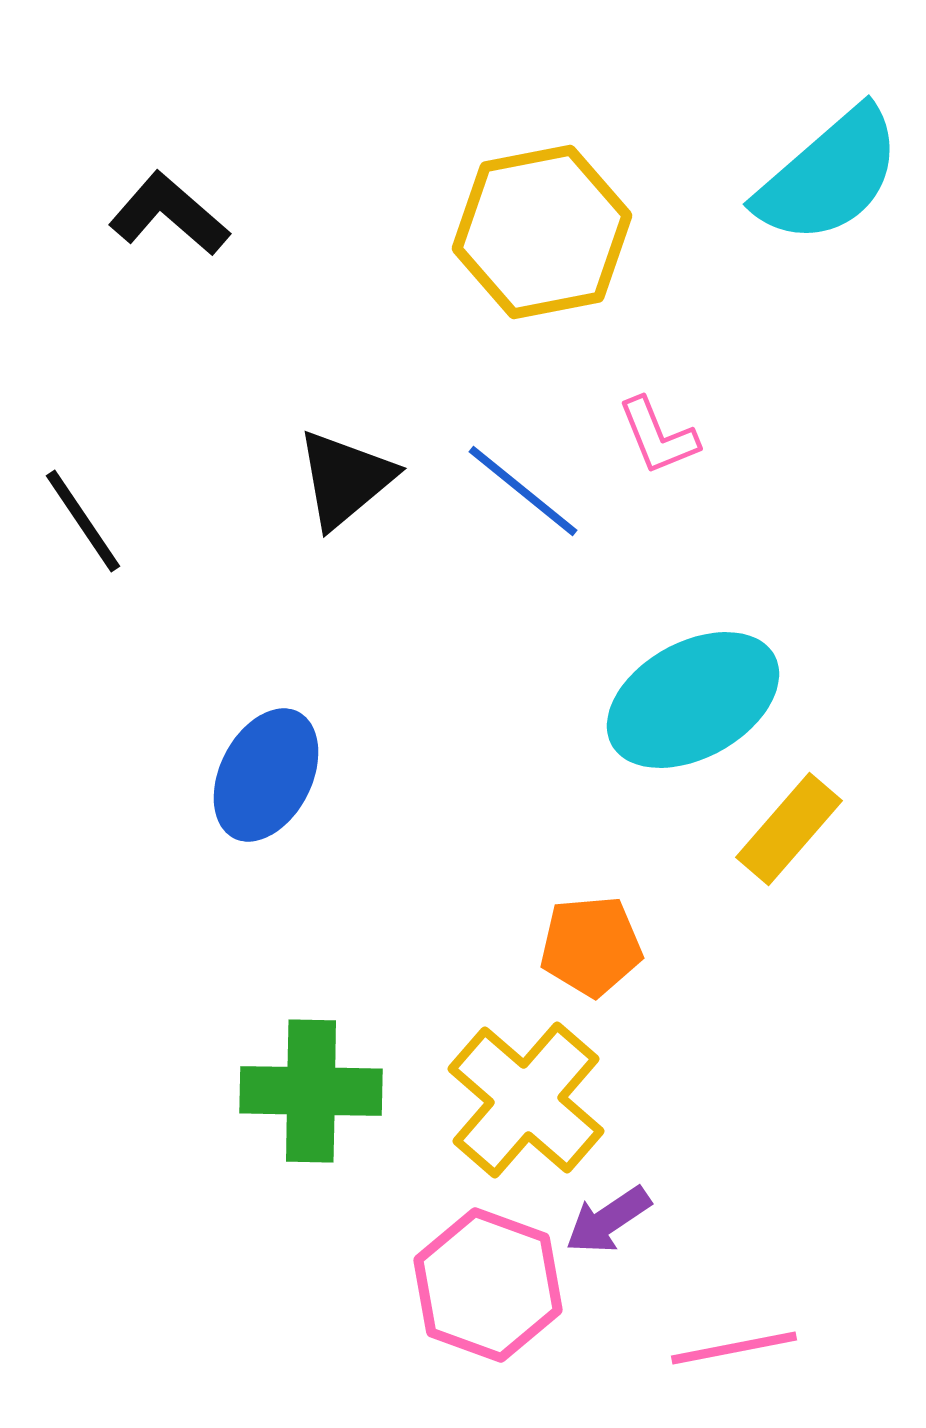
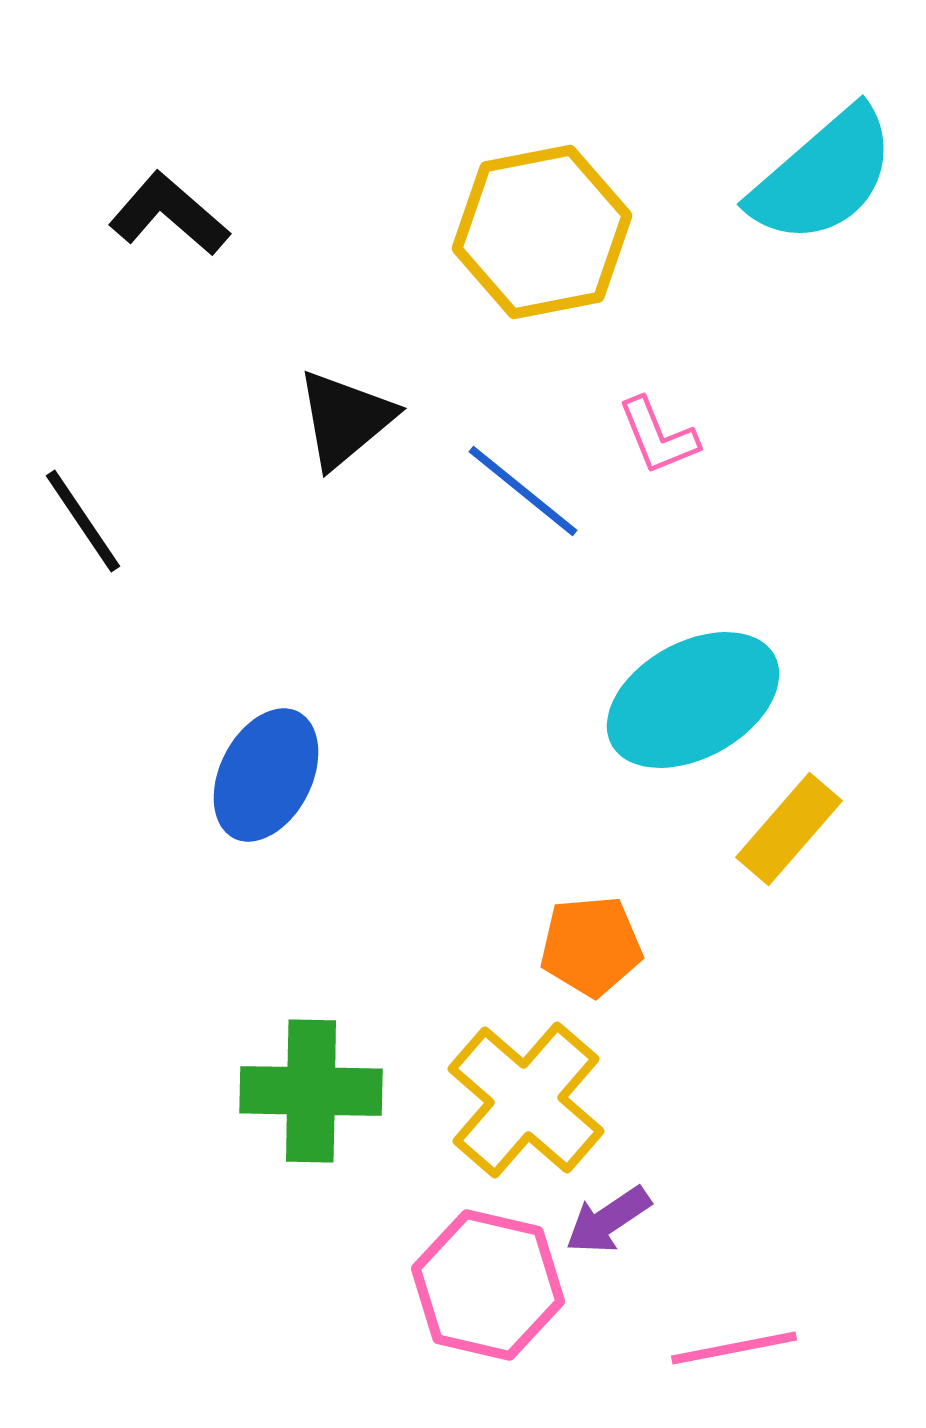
cyan semicircle: moved 6 px left
black triangle: moved 60 px up
pink hexagon: rotated 7 degrees counterclockwise
